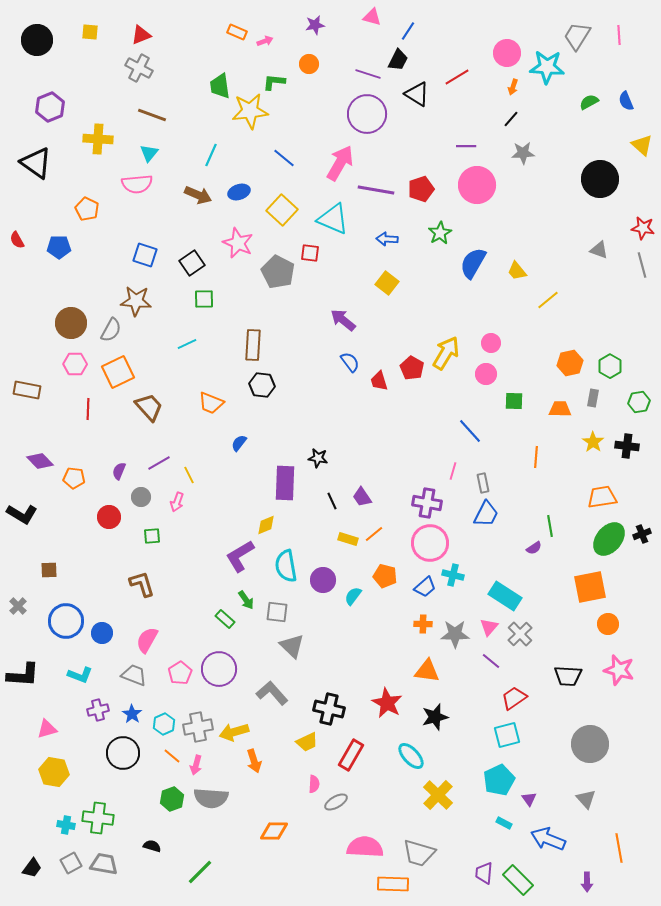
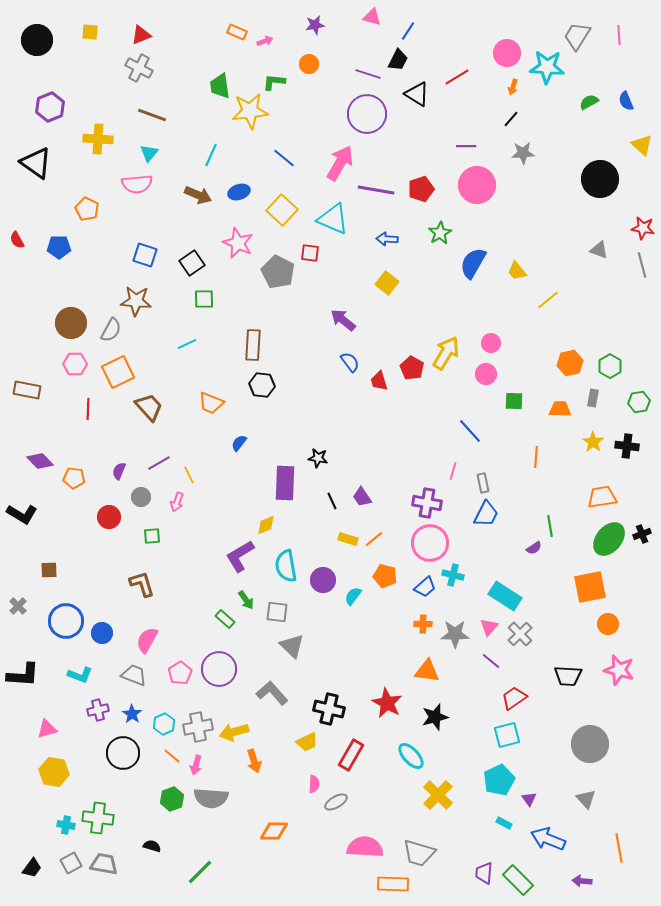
orange line at (374, 534): moved 5 px down
purple arrow at (587, 882): moved 5 px left, 1 px up; rotated 96 degrees clockwise
